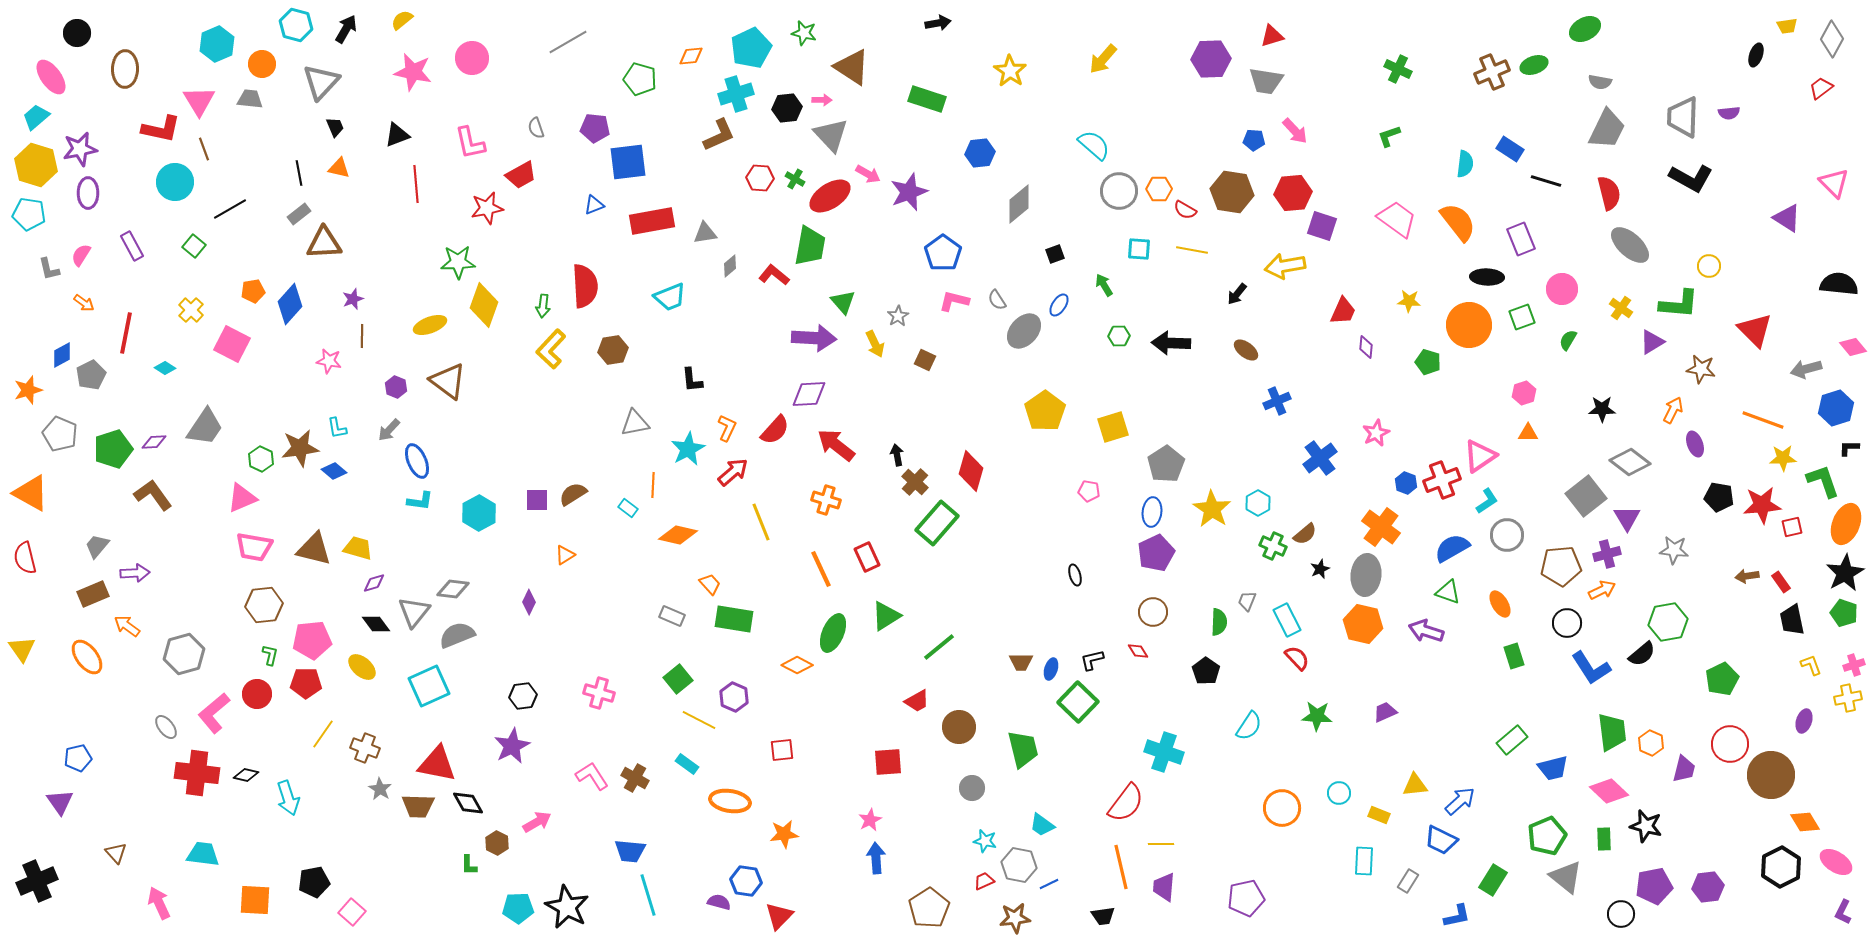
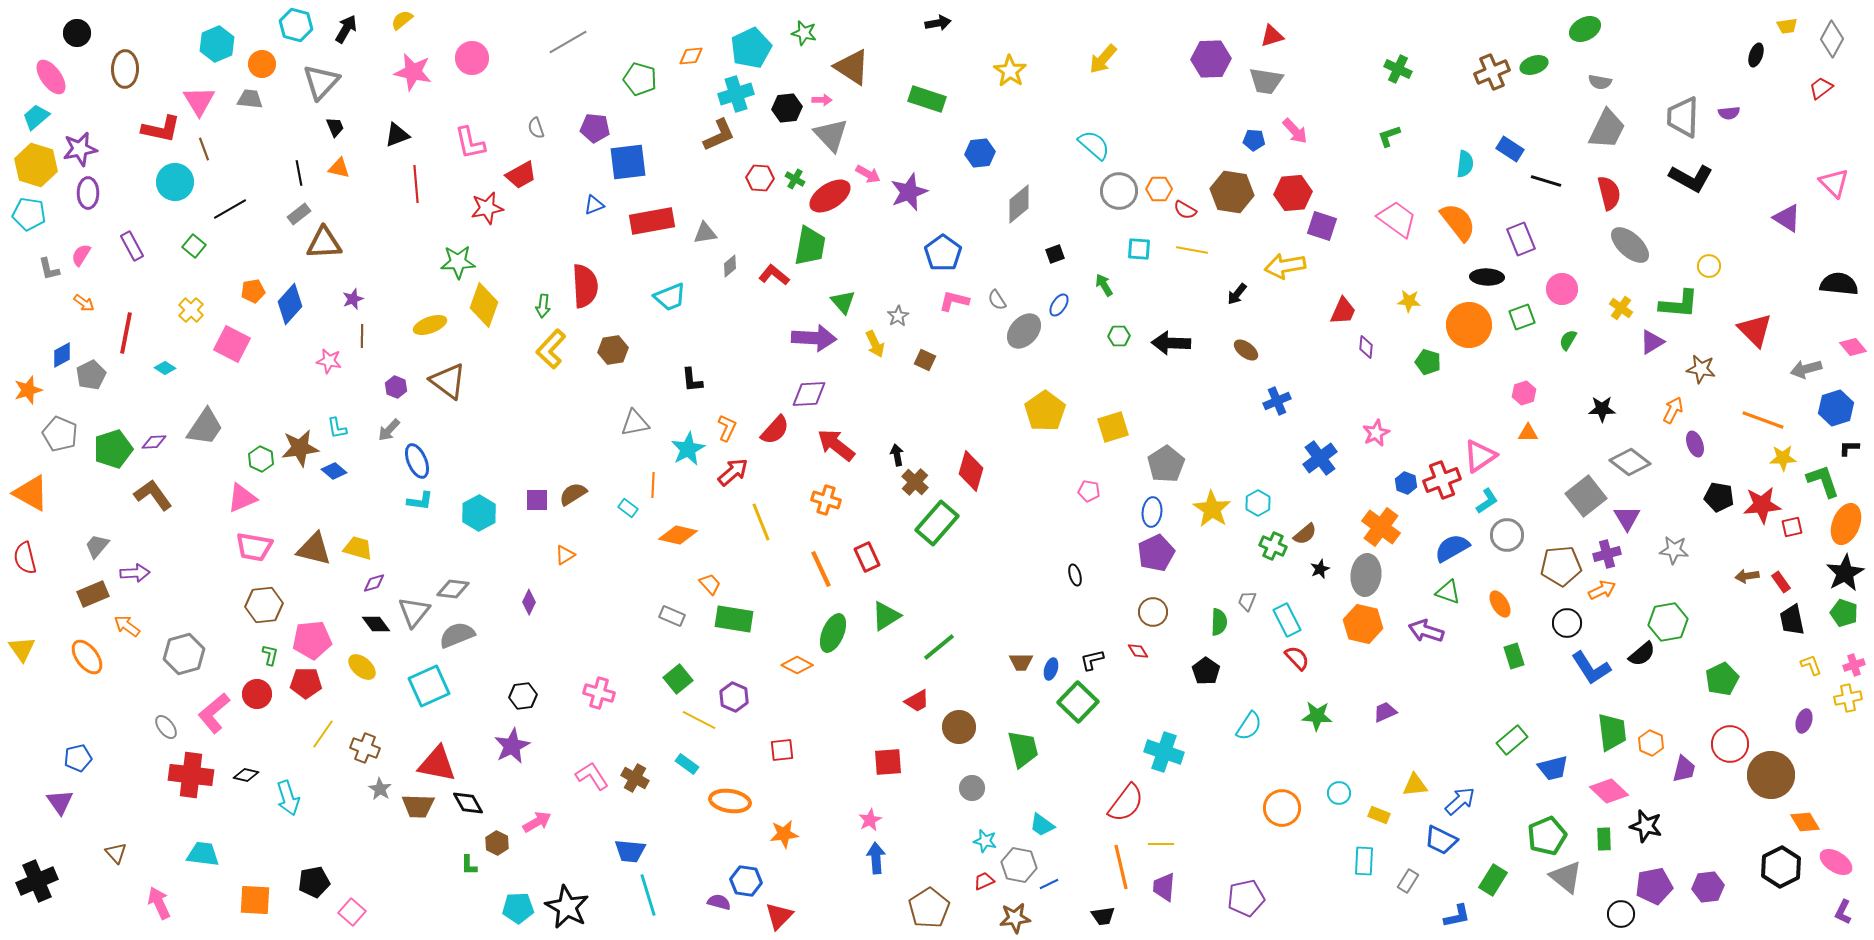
red cross at (197, 773): moved 6 px left, 2 px down
